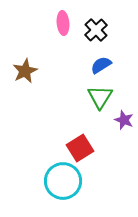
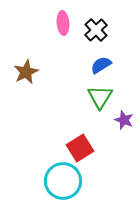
brown star: moved 1 px right, 1 px down
